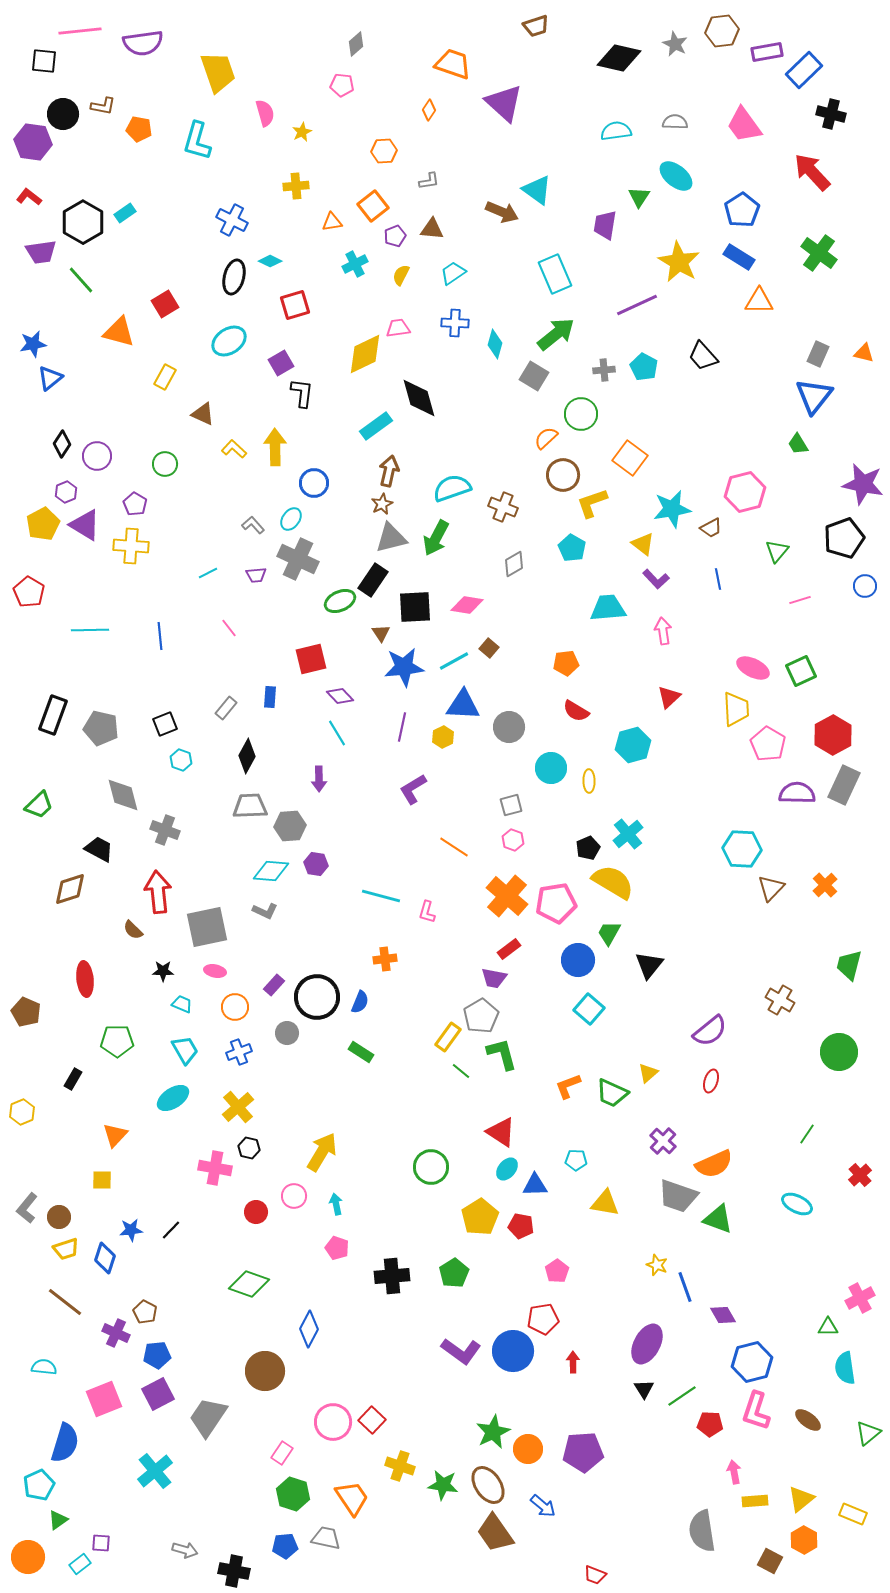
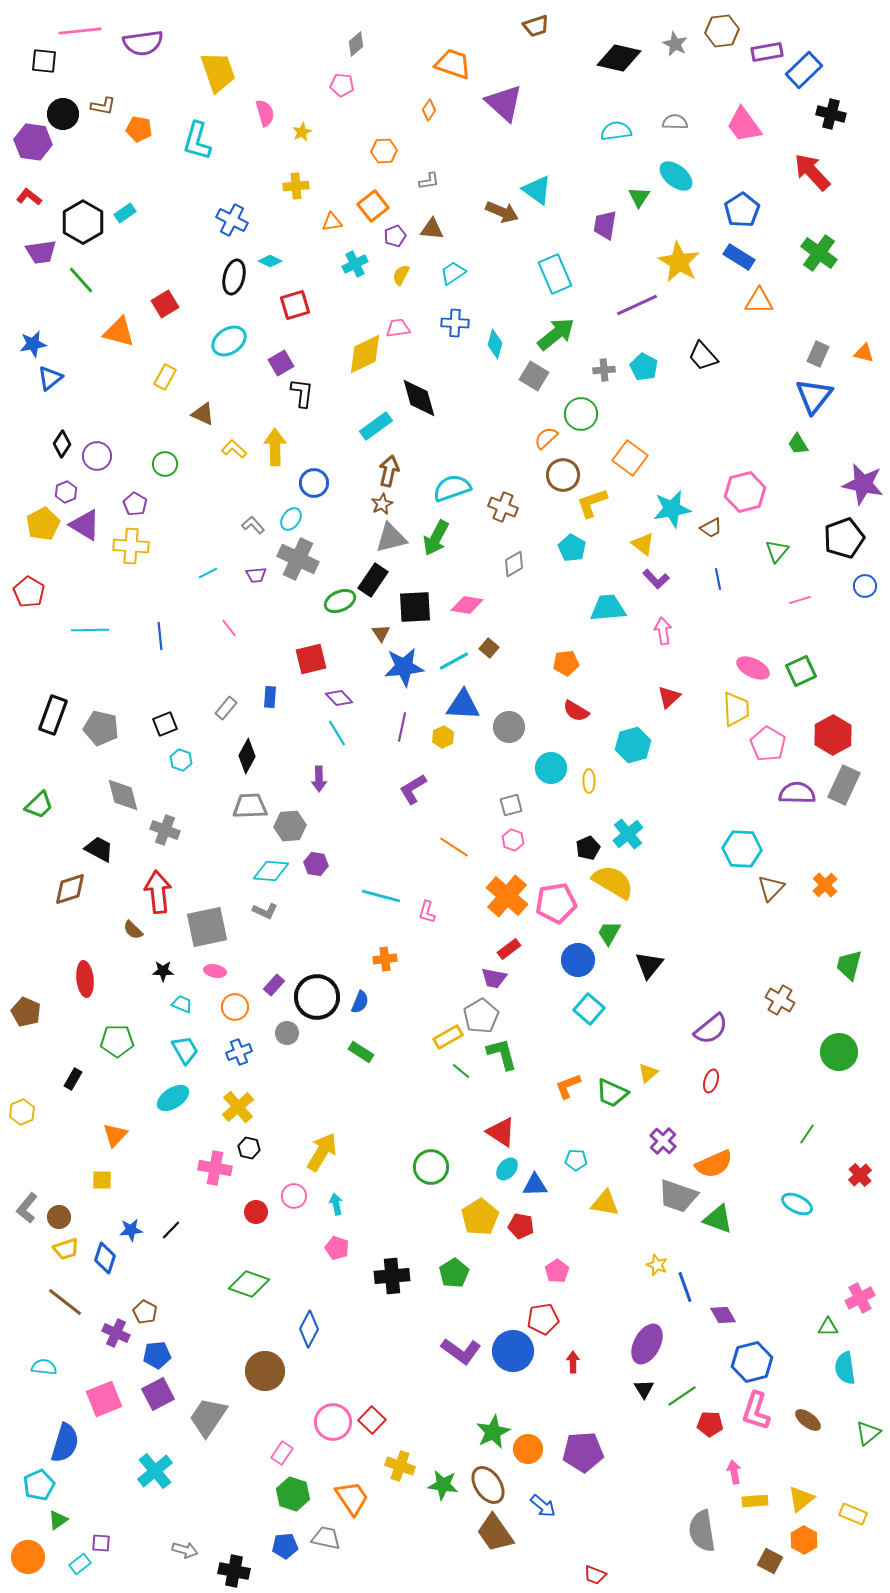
purple diamond at (340, 696): moved 1 px left, 2 px down
purple semicircle at (710, 1031): moved 1 px right, 2 px up
yellow rectangle at (448, 1037): rotated 24 degrees clockwise
